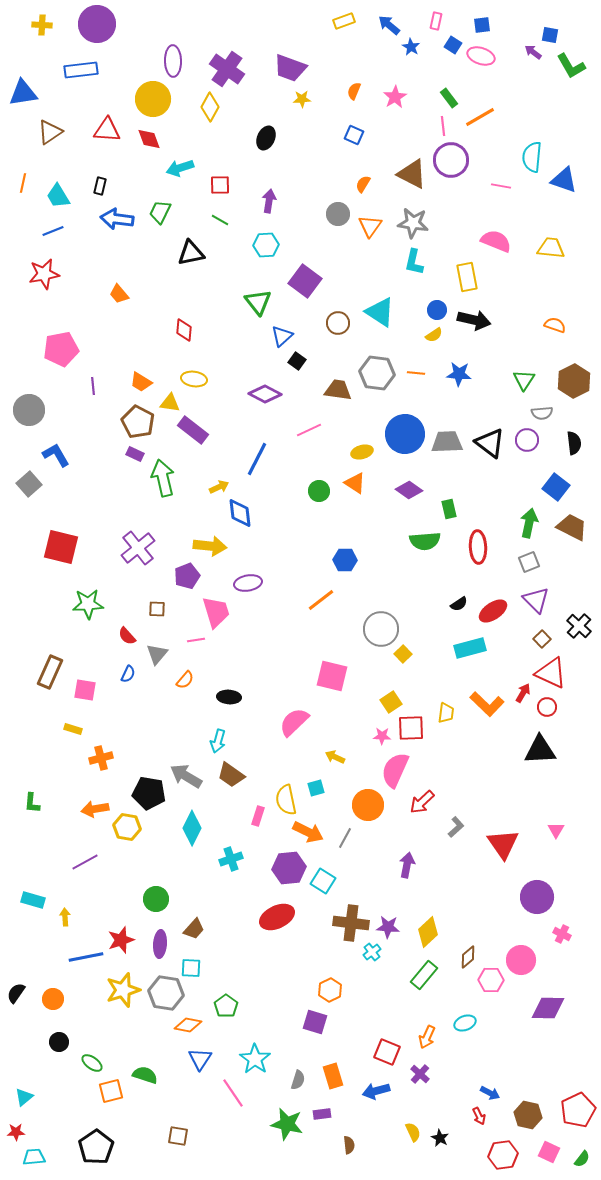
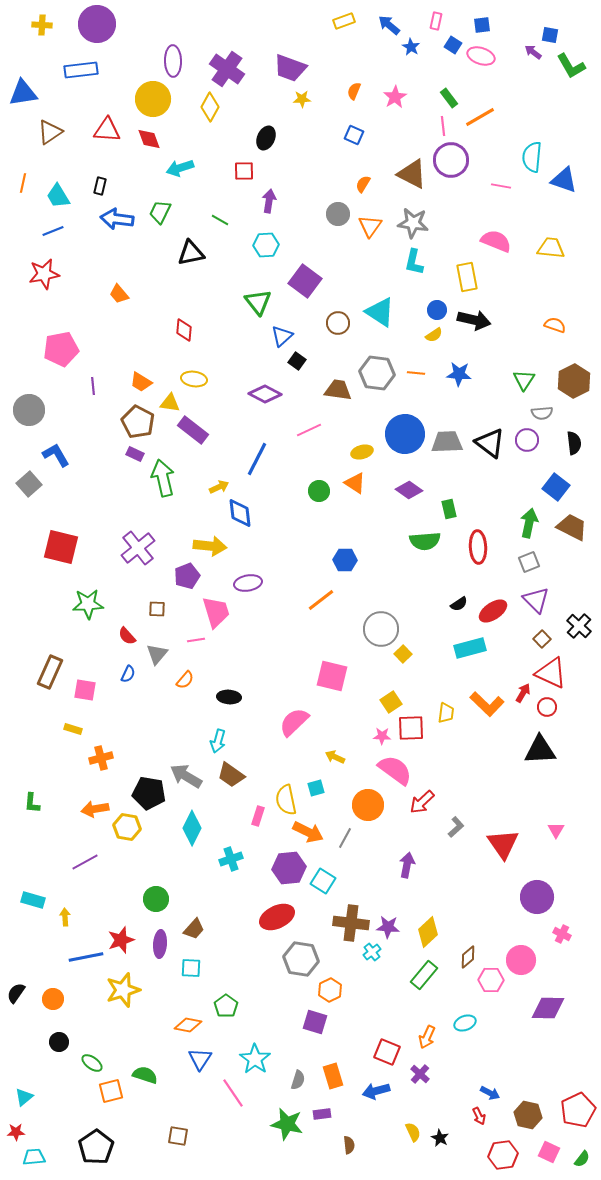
red square at (220, 185): moved 24 px right, 14 px up
pink semicircle at (395, 770): rotated 102 degrees clockwise
gray hexagon at (166, 993): moved 135 px right, 34 px up
